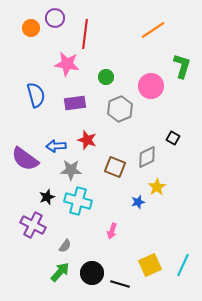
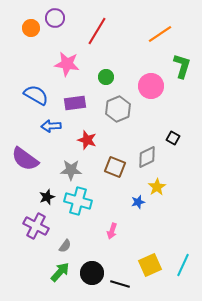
orange line: moved 7 px right, 4 px down
red line: moved 12 px right, 3 px up; rotated 24 degrees clockwise
blue semicircle: rotated 45 degrees counterclockwise
gray hexagon: moved 2 px left
blue arrow: moved 5 px left, 20 px up
purple cross: moved 3 px right, 1 px down
